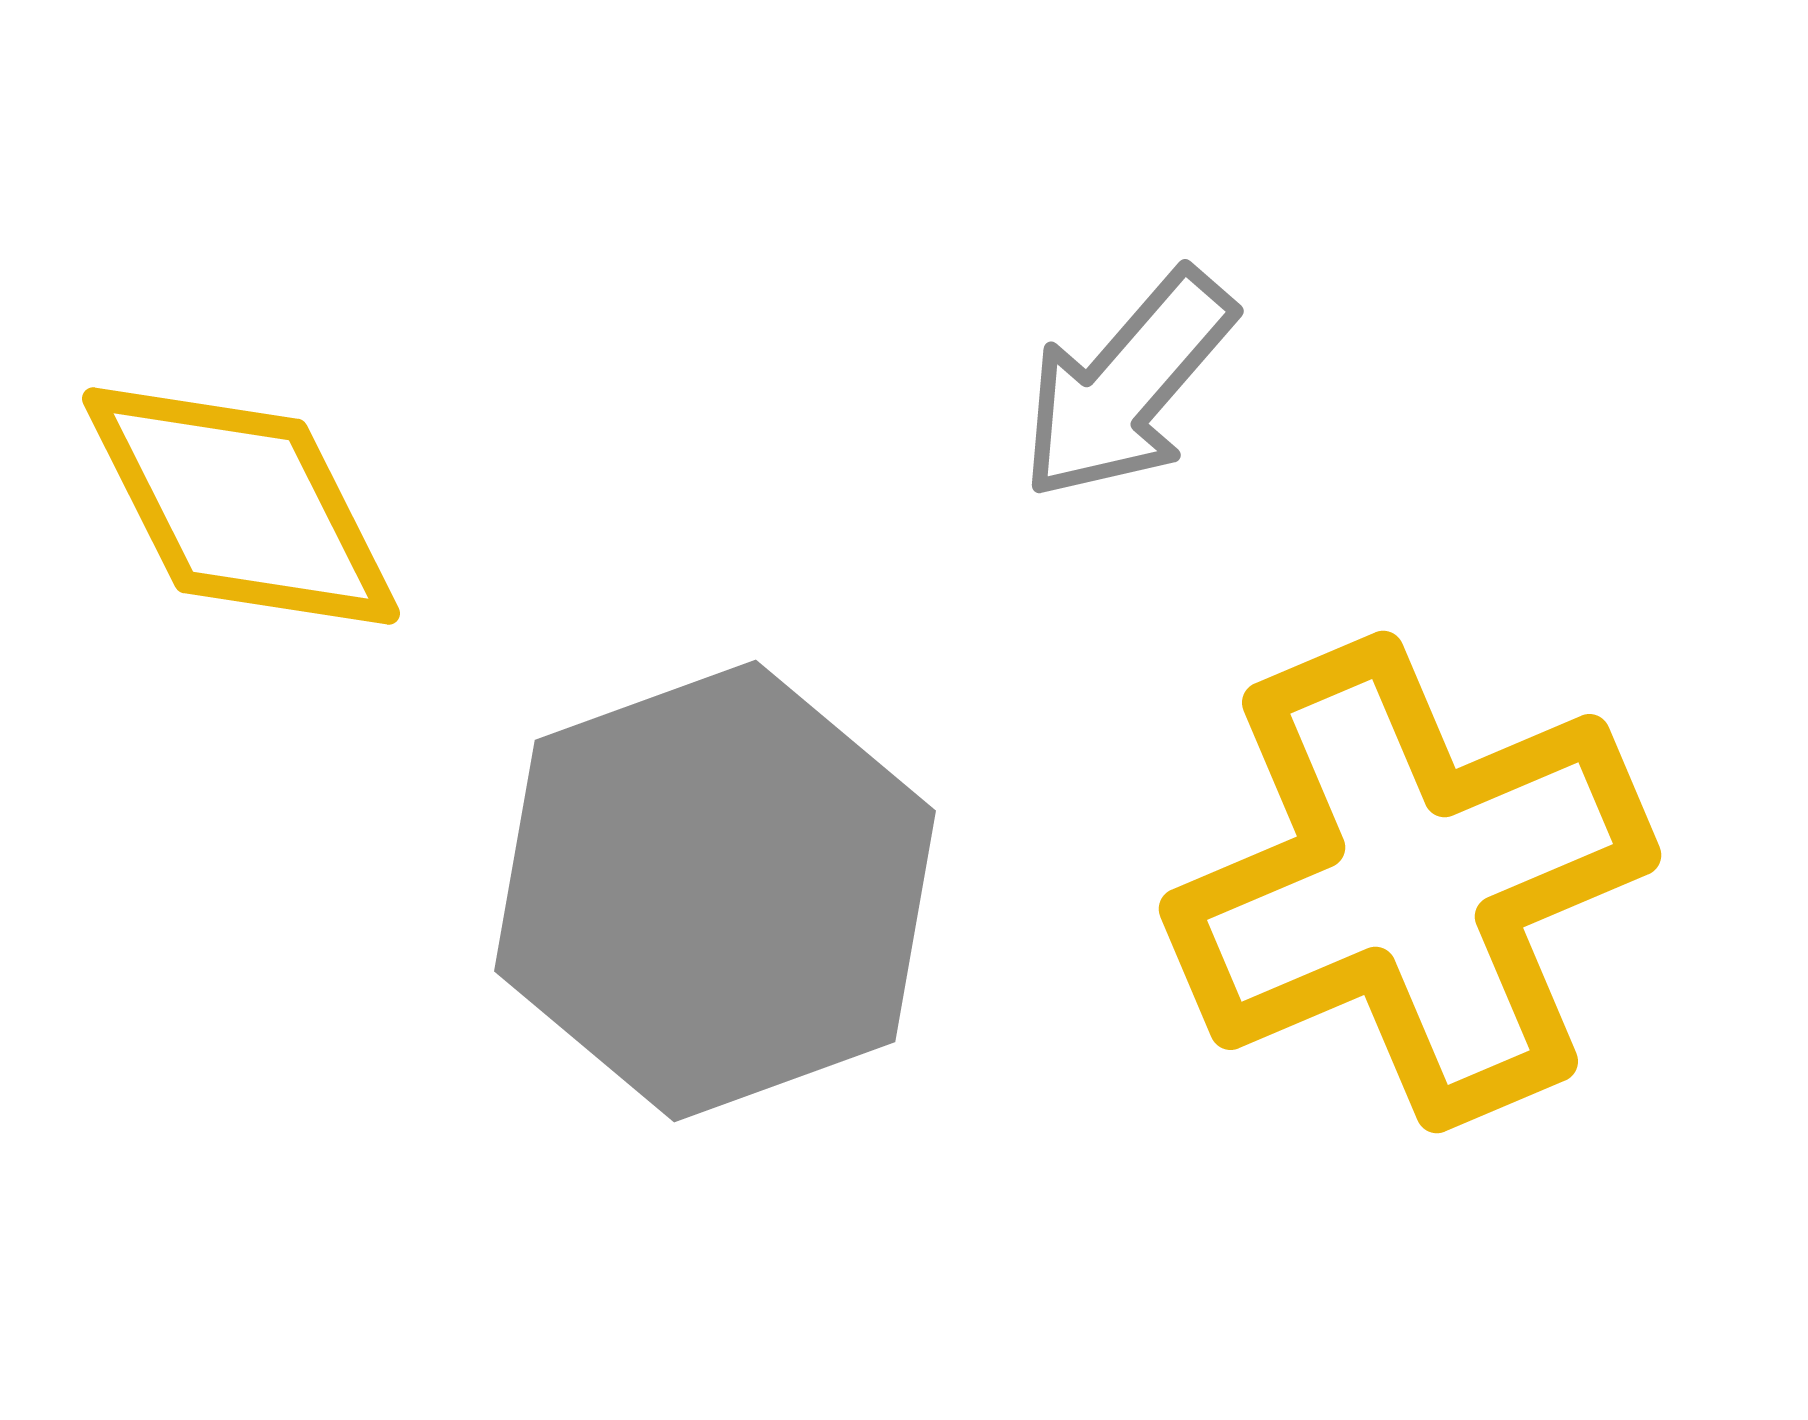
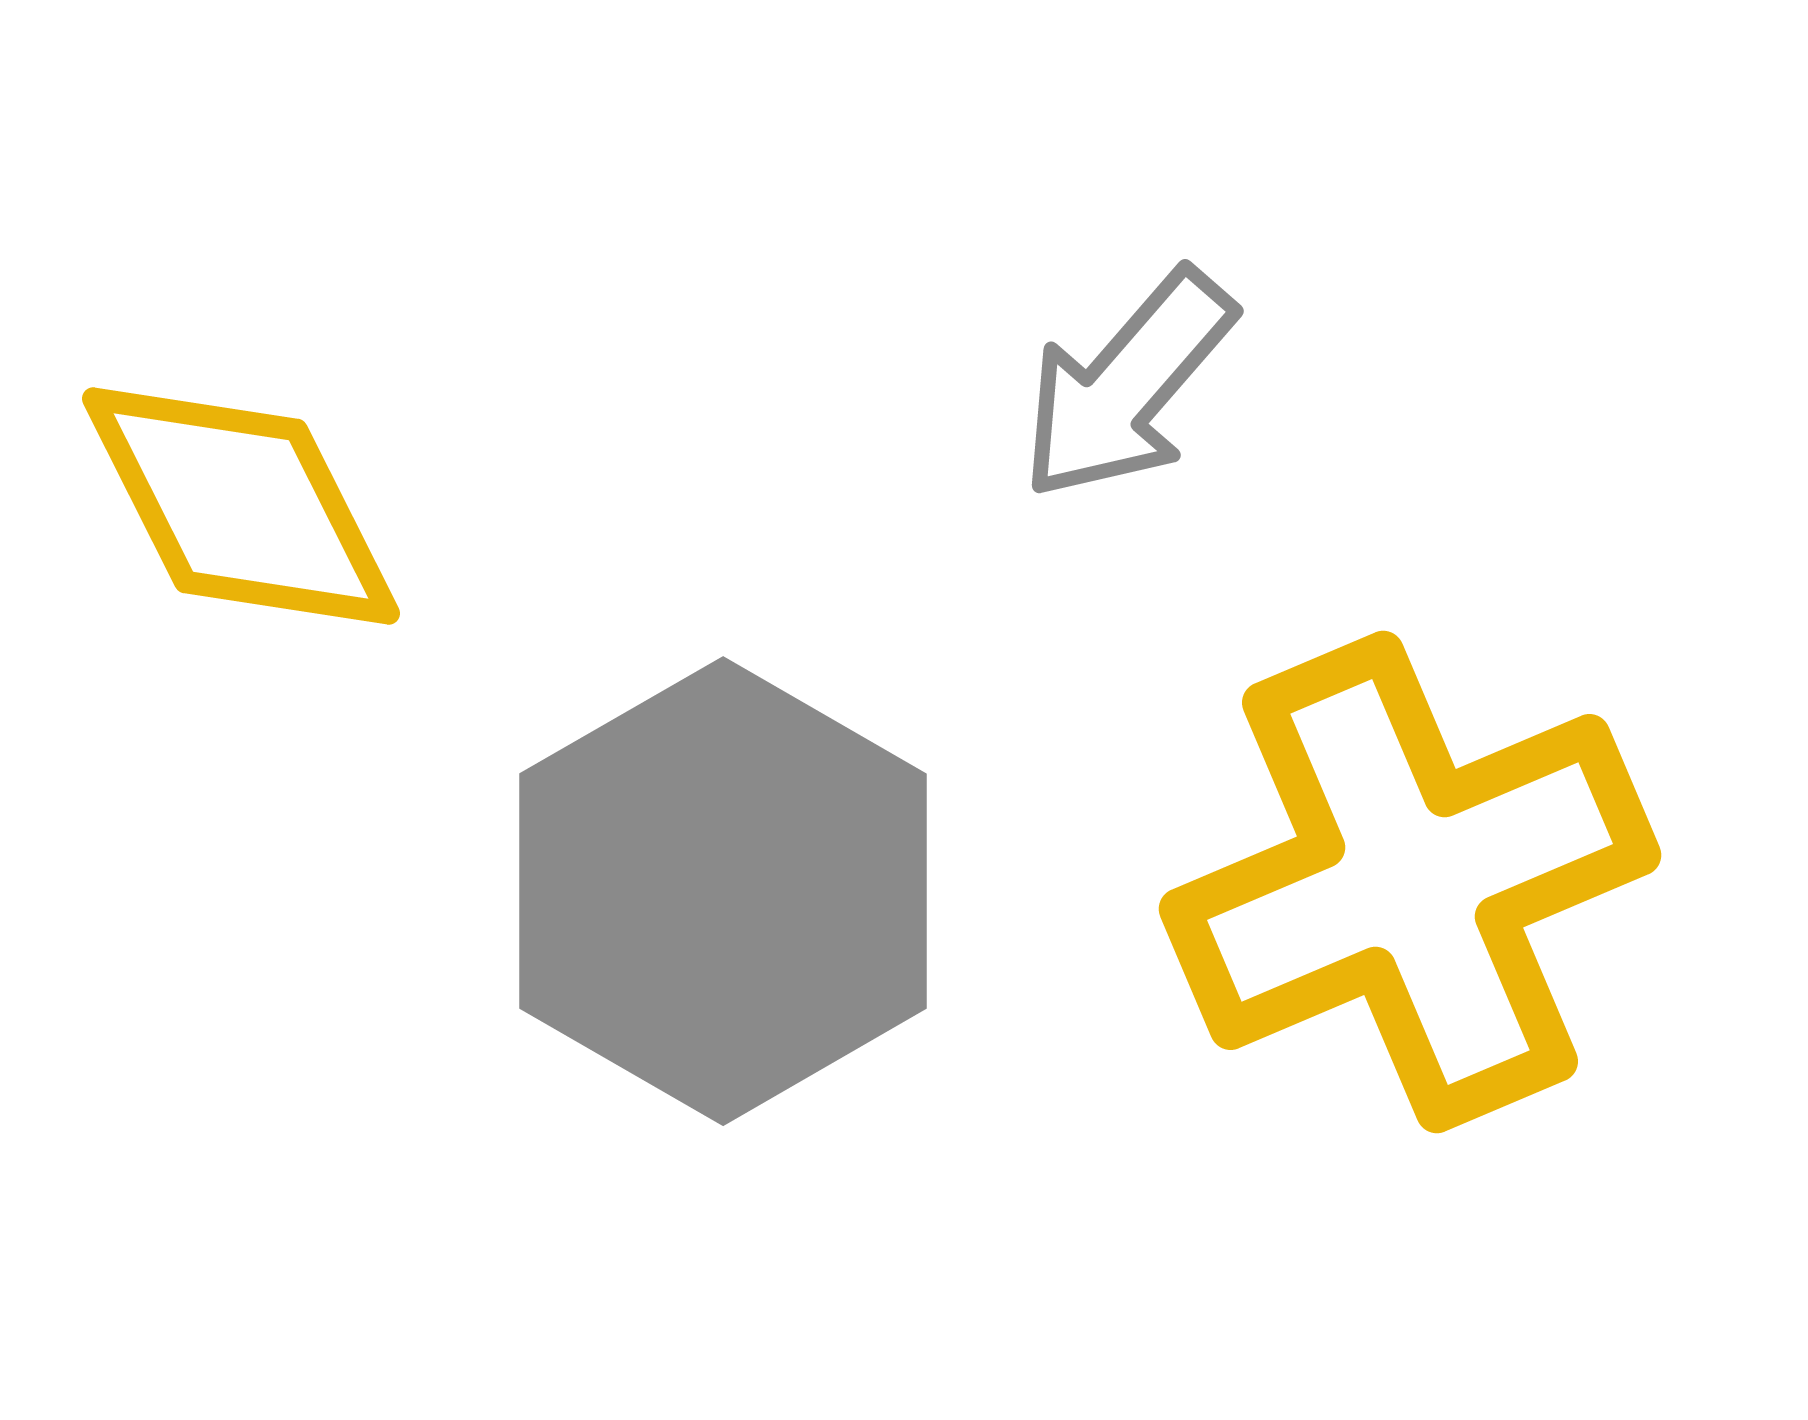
gray hexagon: moved 8 px right; rotated 10 degrees counterclockwise
